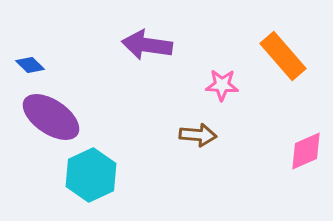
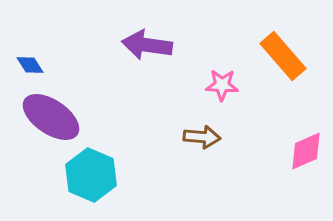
blue diamond: rotated 12 degrees clockwise
brown arrow: moved 4 px right, 2 px down
cyan hexagon: rotated 12 degrees counterclockwise
